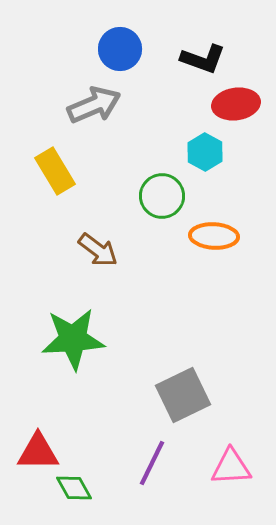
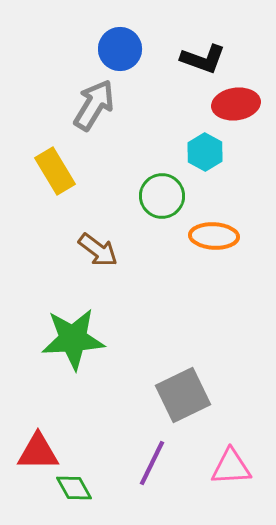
gray arrow: rotated 36 degrees counterclockwise
